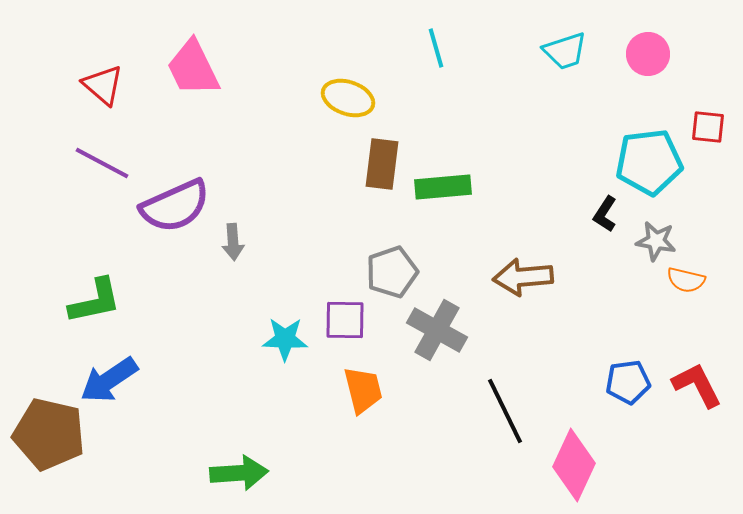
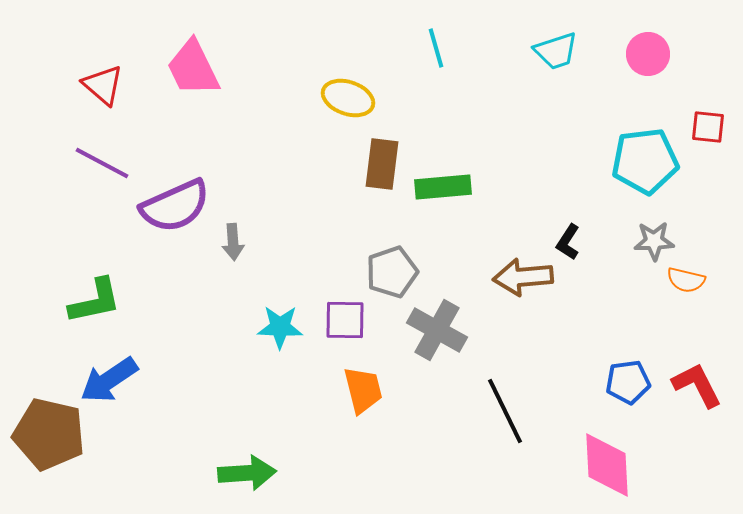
cyan trapezoid: moved 9 px left
cyan pentagon: moved 4 px left, 1 px up
black L-shape: moved 37 px left, 28 px down
gray star: moved 2 px left; rotated 12 degrees counterclockwise
cyan star: moved 5 px left, 12 px up
pink diamond: moved 33 px right; rotated 28 degrees counterclockwise
green arrow: moved 8 px right
